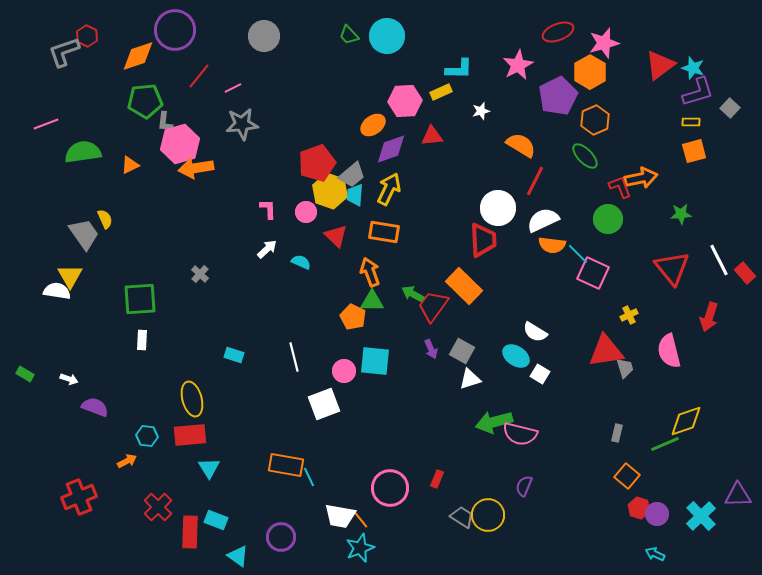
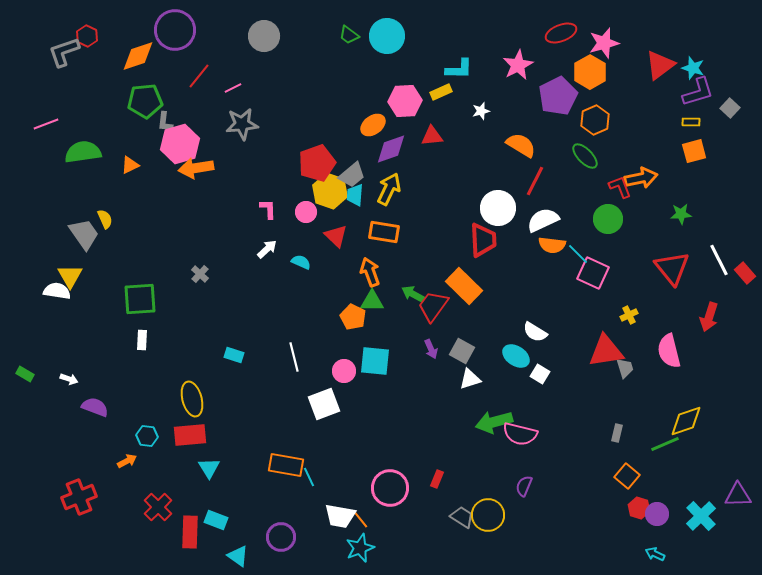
red ellipse at (558, 32): moved 3 px right, 1 px down
green trapezoid at (349, 35): rotated 10 degrees counterclockwise
